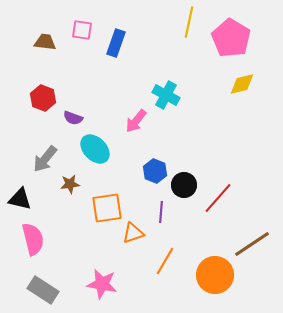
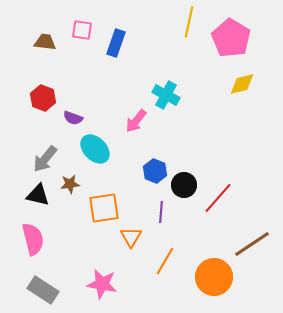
black triangle: moved 18 px right, 4 px up
orange square: moved 3 px left
orange triangle: moved 2 px left, 4 px down; rotated 40 degrees counterclockwise
orange circle: moved 1 px left, 2 px down
